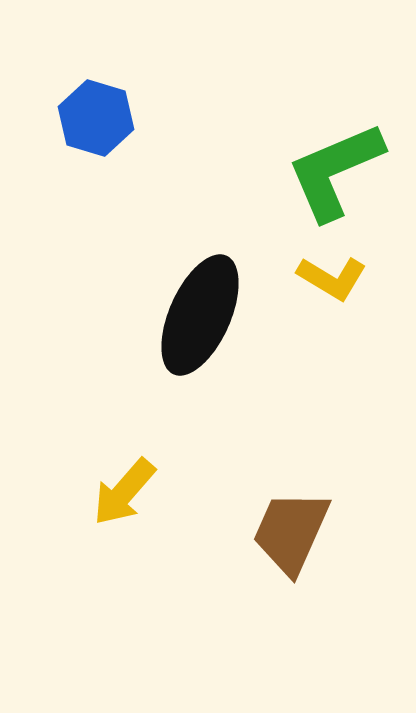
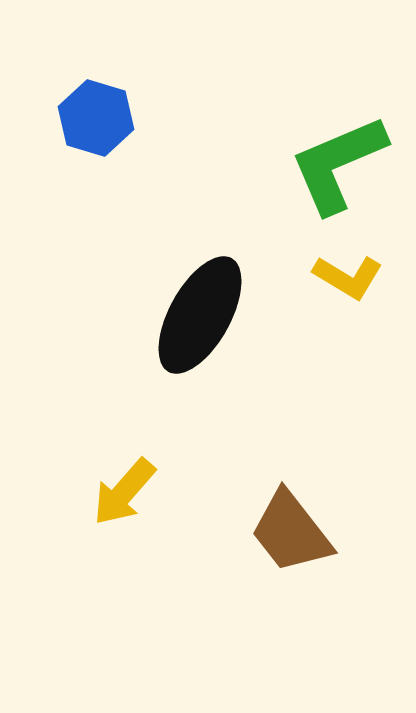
green L-shape: moved 3 px right, 7 px up
yellow L-shape: moved 16 px right, 1 px up
black ellipse: rotated 5 degrees clockwise
brown trapezoid: rotated 62 degrees counterclockwise
